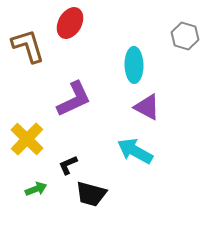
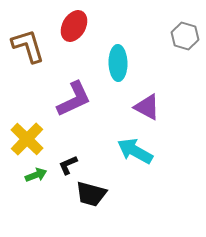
red ellipse: moved 4 px right, 3 px down
cyan ellipse: moved 16 px left, 2 px up
green arrow: moved 14 px up
